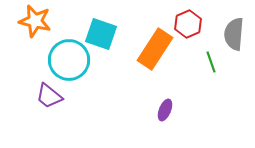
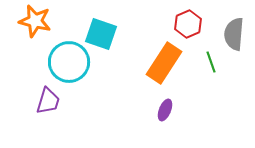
orange rectangle: moved 9 px right, 14 px down
cyan circle: moved 2 px down
purple trapezoid: moved 1 px left, 5 px down; rotated 112 degrees counterclockwise
